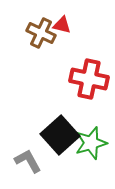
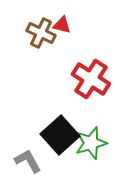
red cross: moved 2 px right; rotated 21 degrees clockwise
